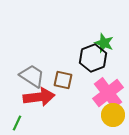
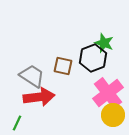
brown square: moved 14 px up
